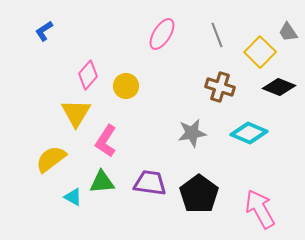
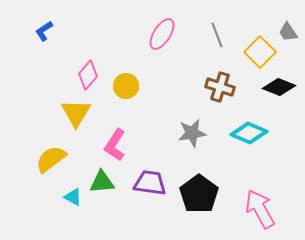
pink L-shape: moved 9 px right, 4 px down
